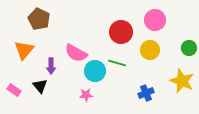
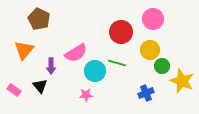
pink circle: moved 2 px left, 1 px up
green circle: moved 27 px left, 18 px down
pink semicircle: rotated 60 degrees counterclockwise
